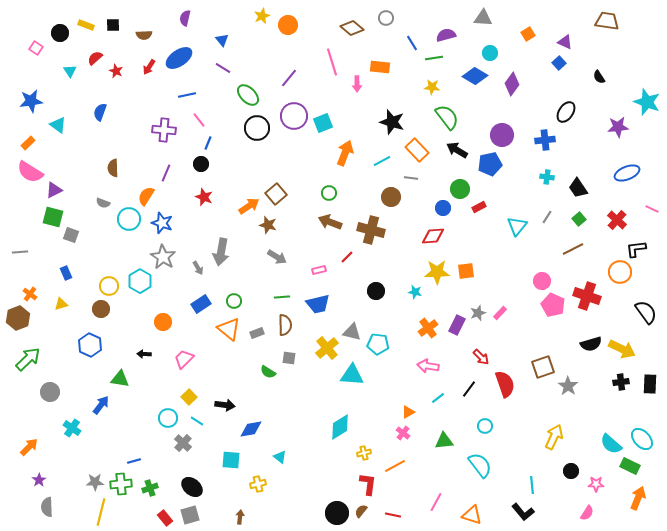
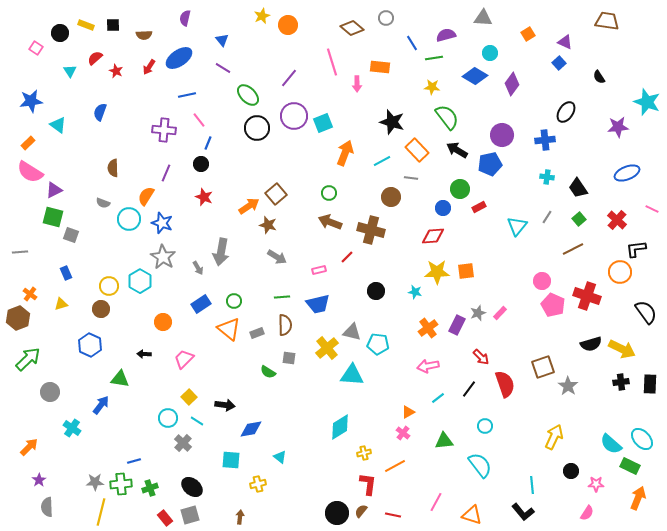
pink arrow at (428, 366): rotated 20 degrees counterclockwise
